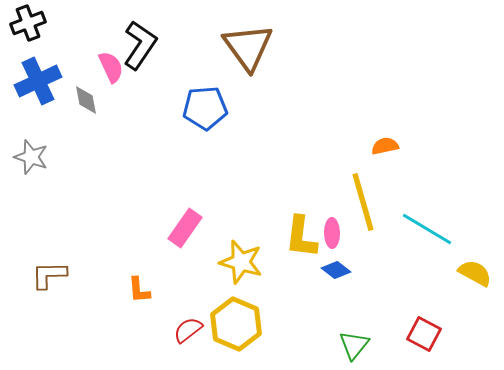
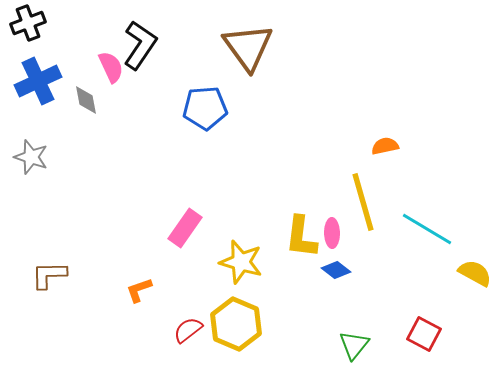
orange L-shape: rotated 76 degrees clockwise
